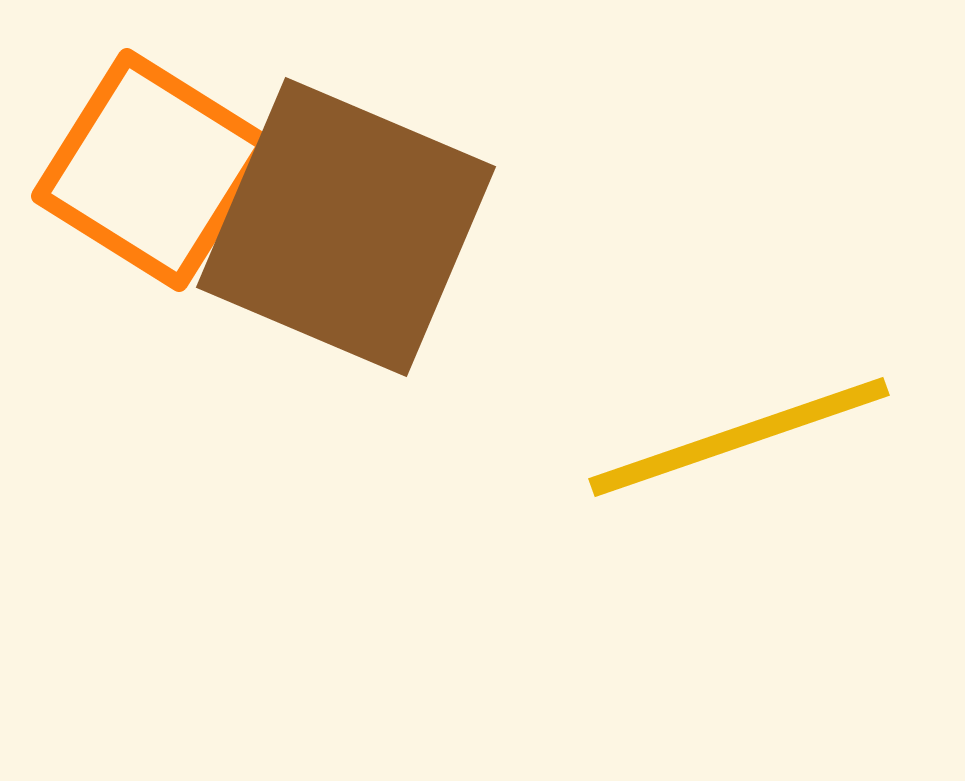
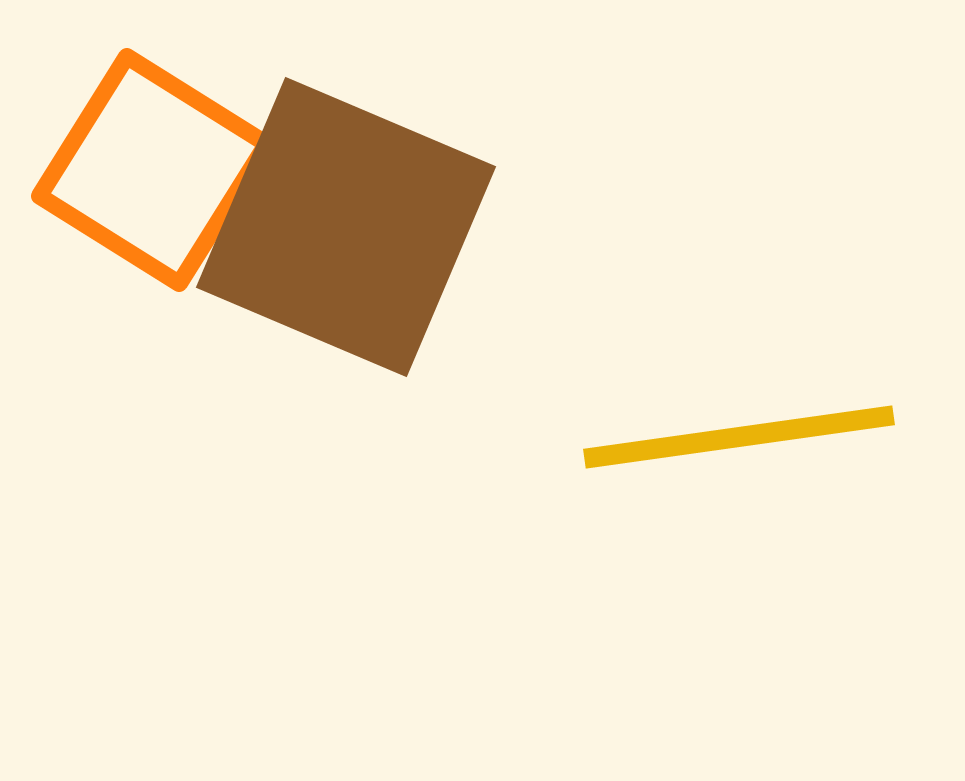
yellow line: rotated 11 degrees clockwise
